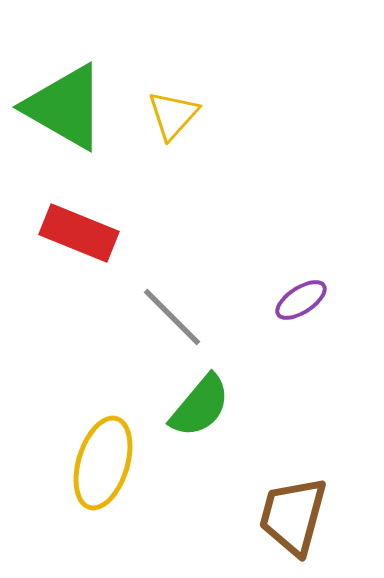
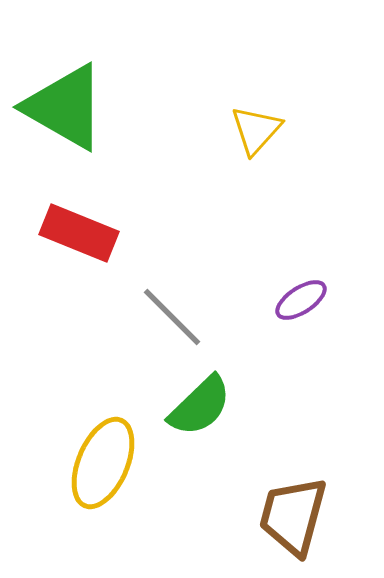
yellow triangle: moved 83 px right, 15 px down
green semicircle: rotated 6 degrees clockwise
yellow ellipse: rotated 6 degrees clockwise
